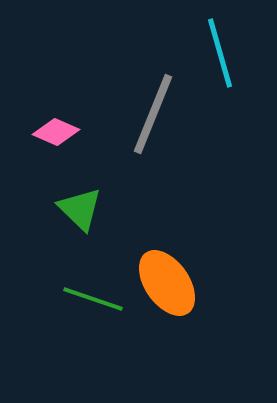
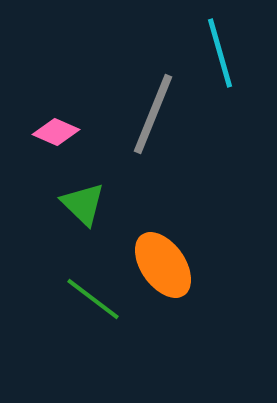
green triangle: moved 3 px right, 5 px up
orange ellipse: moved 4 px left, 18 px up
green line: rotated 18 degrees clockwise
